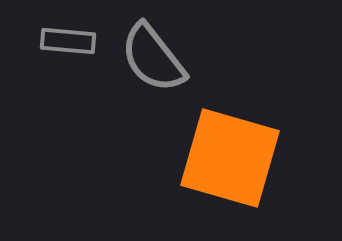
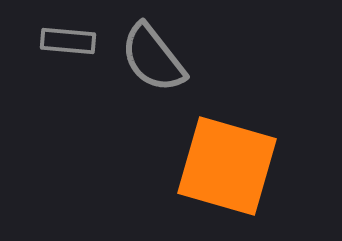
orange square: moved 3 px left, 8 px down
